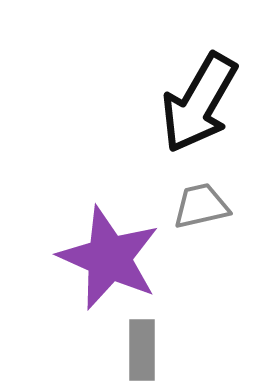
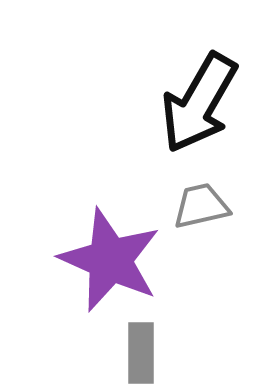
purple star: moved 1 px right, 2 px down
gray rectangle: moved 1 px left, 3 px down
